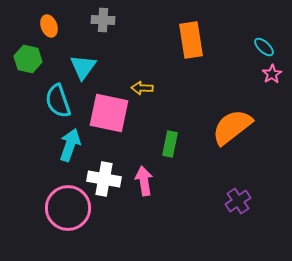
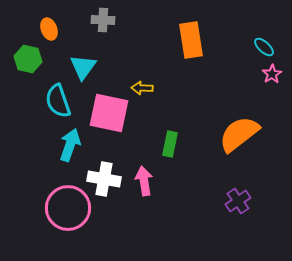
orange ellipse: moved 3 px down
orange semicircle: moved 7 px right, 7 px down
